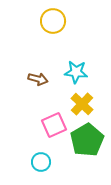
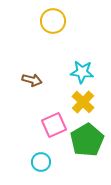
cyan star: moved 6 px right
brown arrow: moved 6 px left, 1 px down
yellow cross: moved 1 px right, 2 px up
